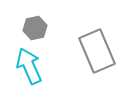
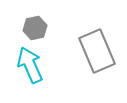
cyan arrow: moved 1 px right, 1 px up
